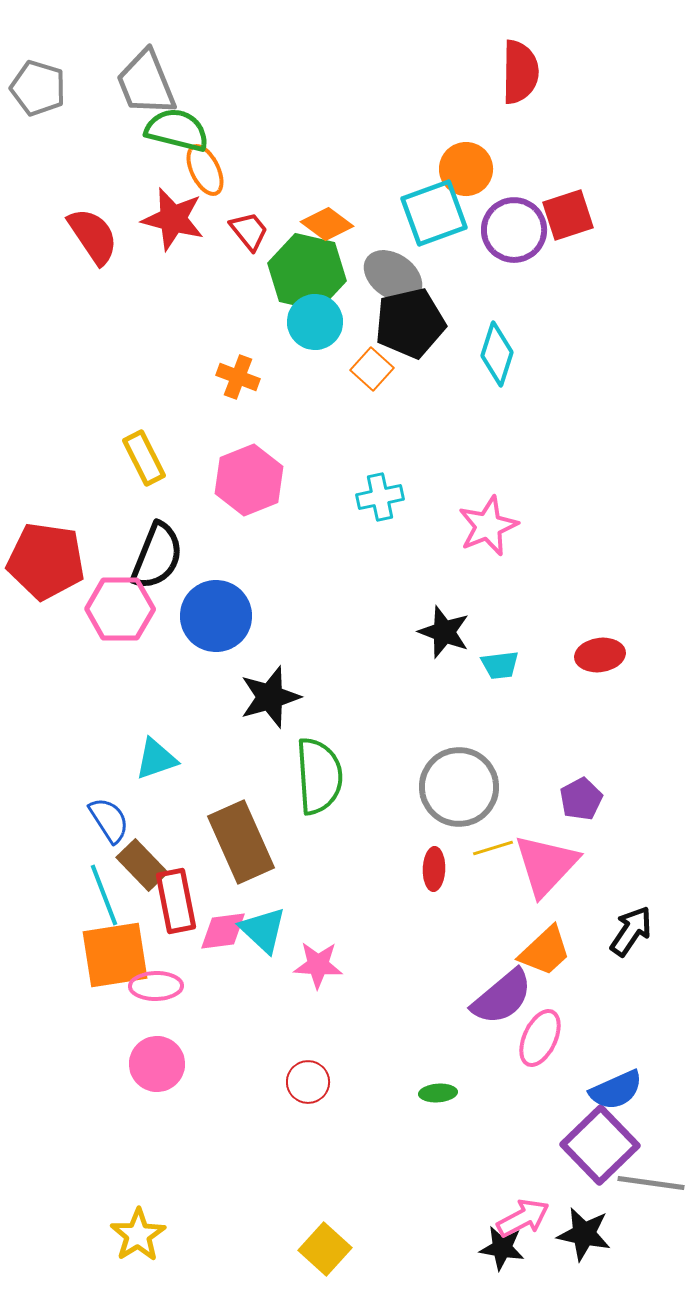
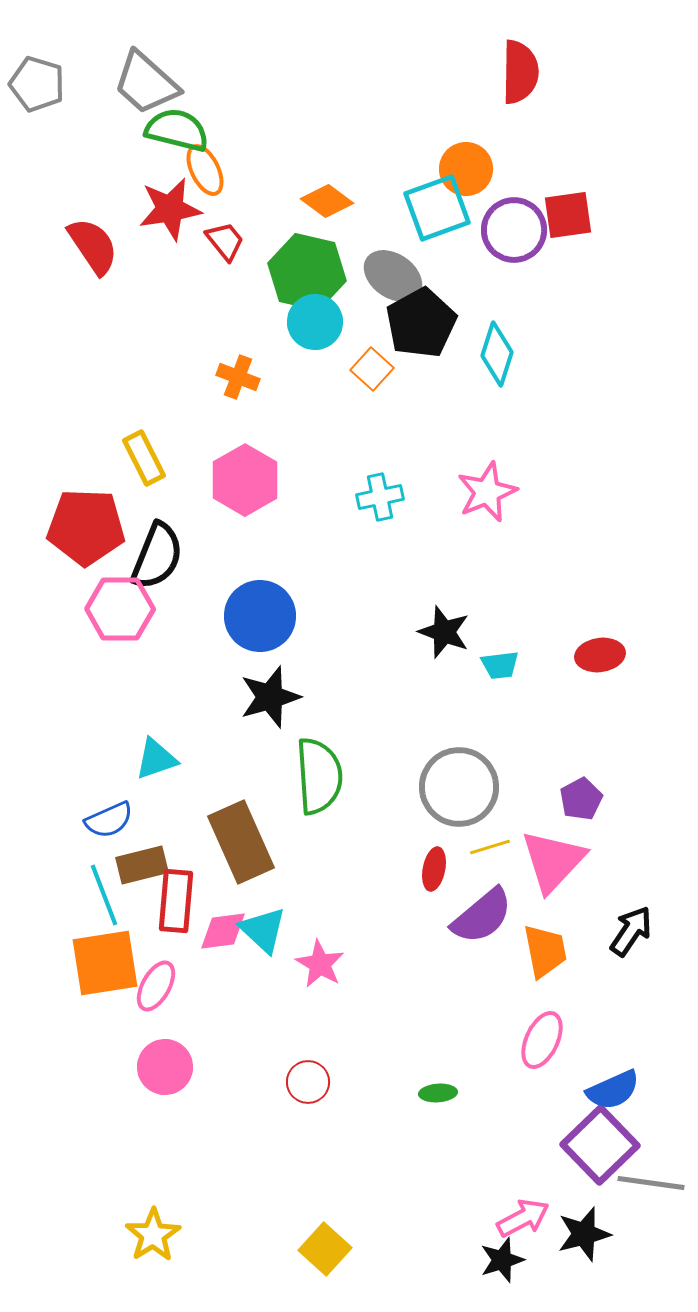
gray trapezoid at (146, 83): rotated 26 degrees counterclockwise
gray pentagon at (38, 88): moved 1 px left, 4 px up
cyan square at (434, 213): moved 3 px right, 5 px up
red square at (568, 215): rotated 10 degrees clockwise
red star at (173, 219): moved 3 px left, 10 px up; rotated 24 degrees counterclockwise
orange diamond at (327, 224): moved 23 px up
red trapezoid at (249, 231): moved 24 px left, 10 px down
red semicircle at (93, 236): moved 10 px down
black pentagon at (410, 323): moved 11 px right; rotated 16 degrees counterclockwise
pink hexagon at (249, 480): moved 4 px left; rotated 8 degrees counterclockwise
pink star at (488, 526): moved 1 px left, 34 px up
red pentagon at (46, 561): moved 40 px right, 34 px up; rotated 6 degrees counterclockwise
blue circle at (216, 616): moved 44 px right
blue semicircle at (109, 820): rotated 99 degrees clockwise
yellow line at (493, 848): moved 3 px left, 1 px up
brown rectangle at (142, 865): rotated 60 degrees counterclockwise
pink triangle at (546, 865): moved 7 px right, 4 px up
red ellipse at (434, 869): rotated 9 degrees clockwise
red rectangle at (176, 901): rotated 16 degrees clockwise
orange trapezoid at (545, 951): rotated 58 degrees counterclockwise
orange square at (115, 955): moved 10 px left, 8 px down
pink star at (318, 965): moved 2 px right, 1 px up; rotated 27 degrees clockwise
pink ellipse at (156, 986): rotated 60 degrees counterclockwise
purple semicircle at (502, 997): moved 20 px left, 81 px up
pink ellipse at (540, 1038): moved 2 px right, 2 px down
pink circle at (157, 1064): moved 8 px right, 3 px down
blue semicircle at (616, 1090): moved 3 px left
black star at (584, 1234): rotated 26 degrees counterclockwise
yellow star at (138, 1235): moved 15 px right
black star at (502, 1248): moved 12 px down; rotated 27 degrees counterclockwise
